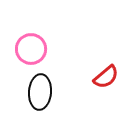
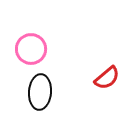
red semicircle: moved 1 px right, 1 px down
